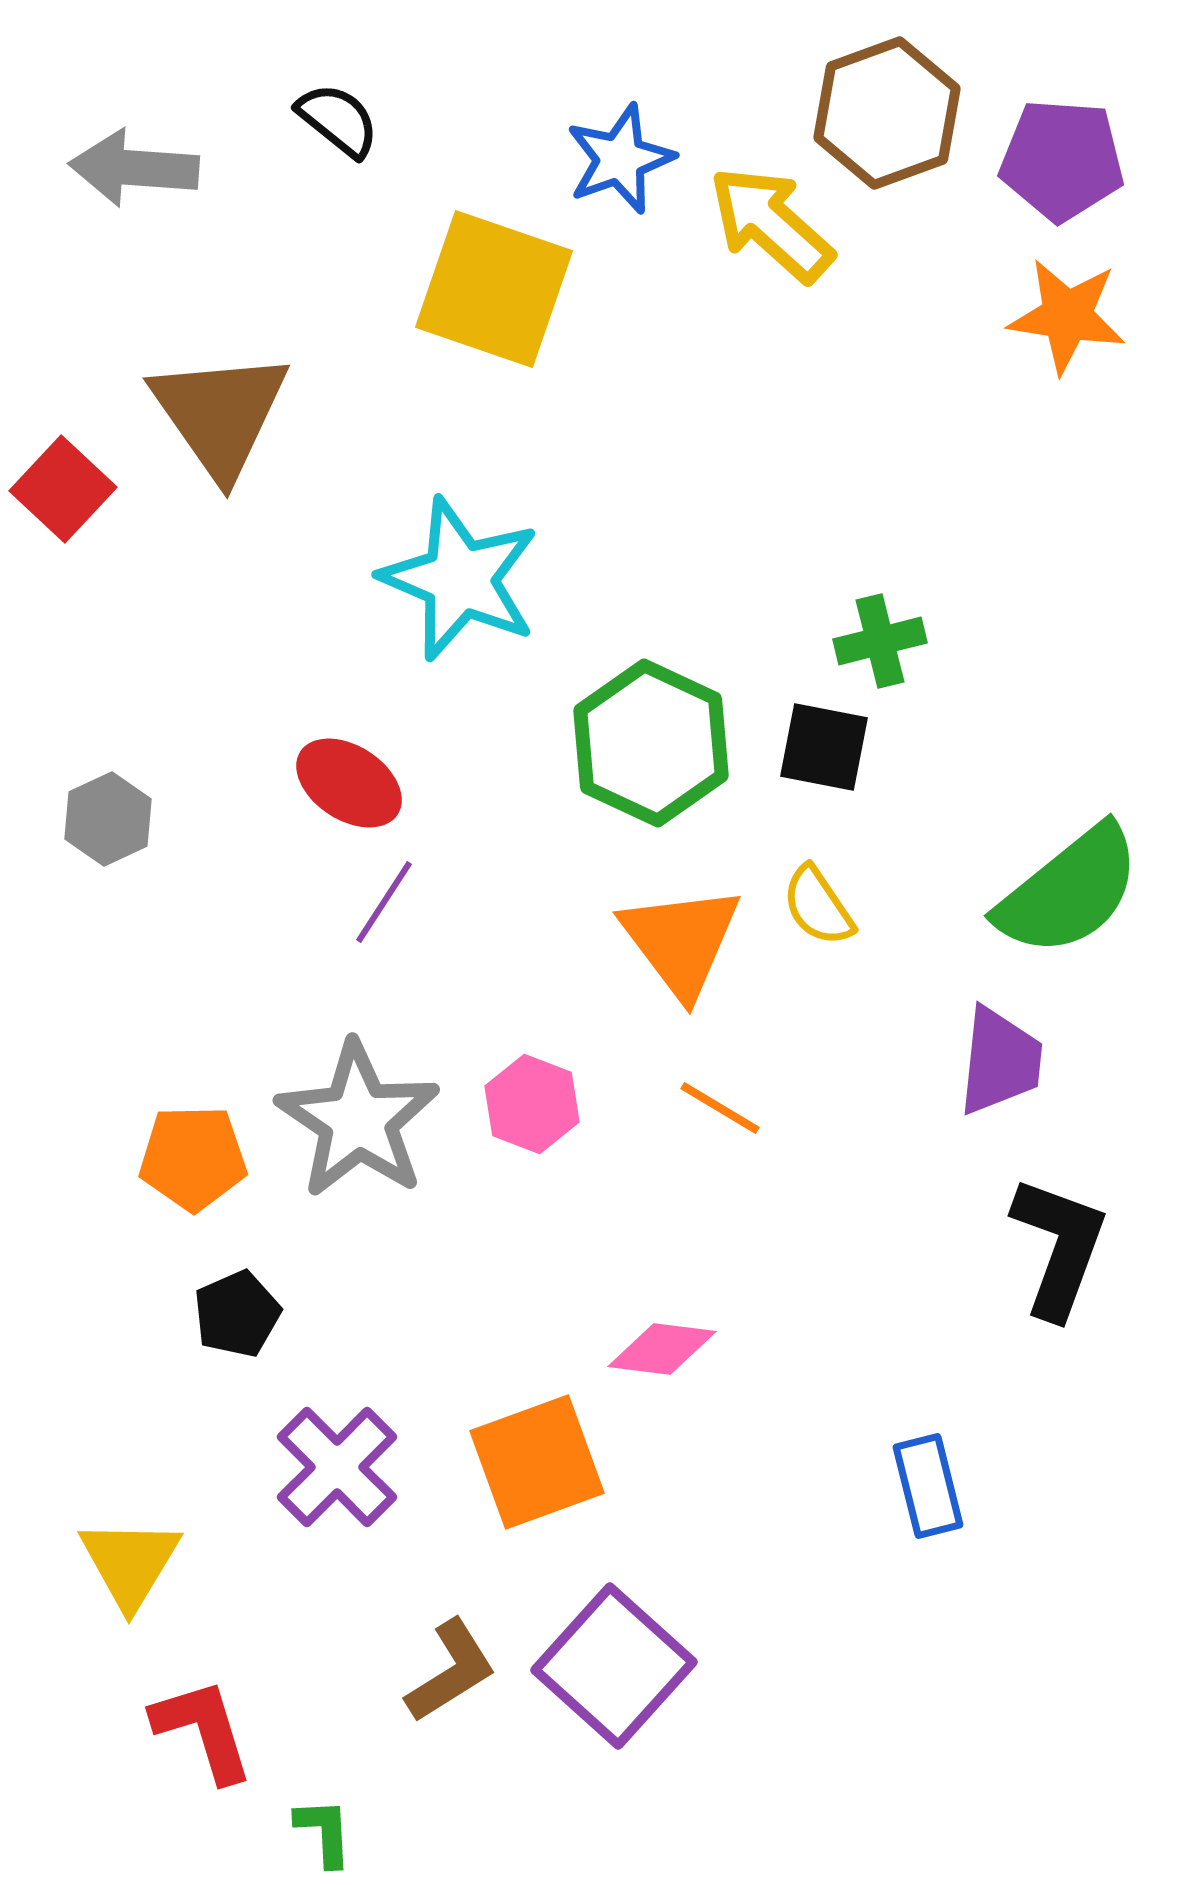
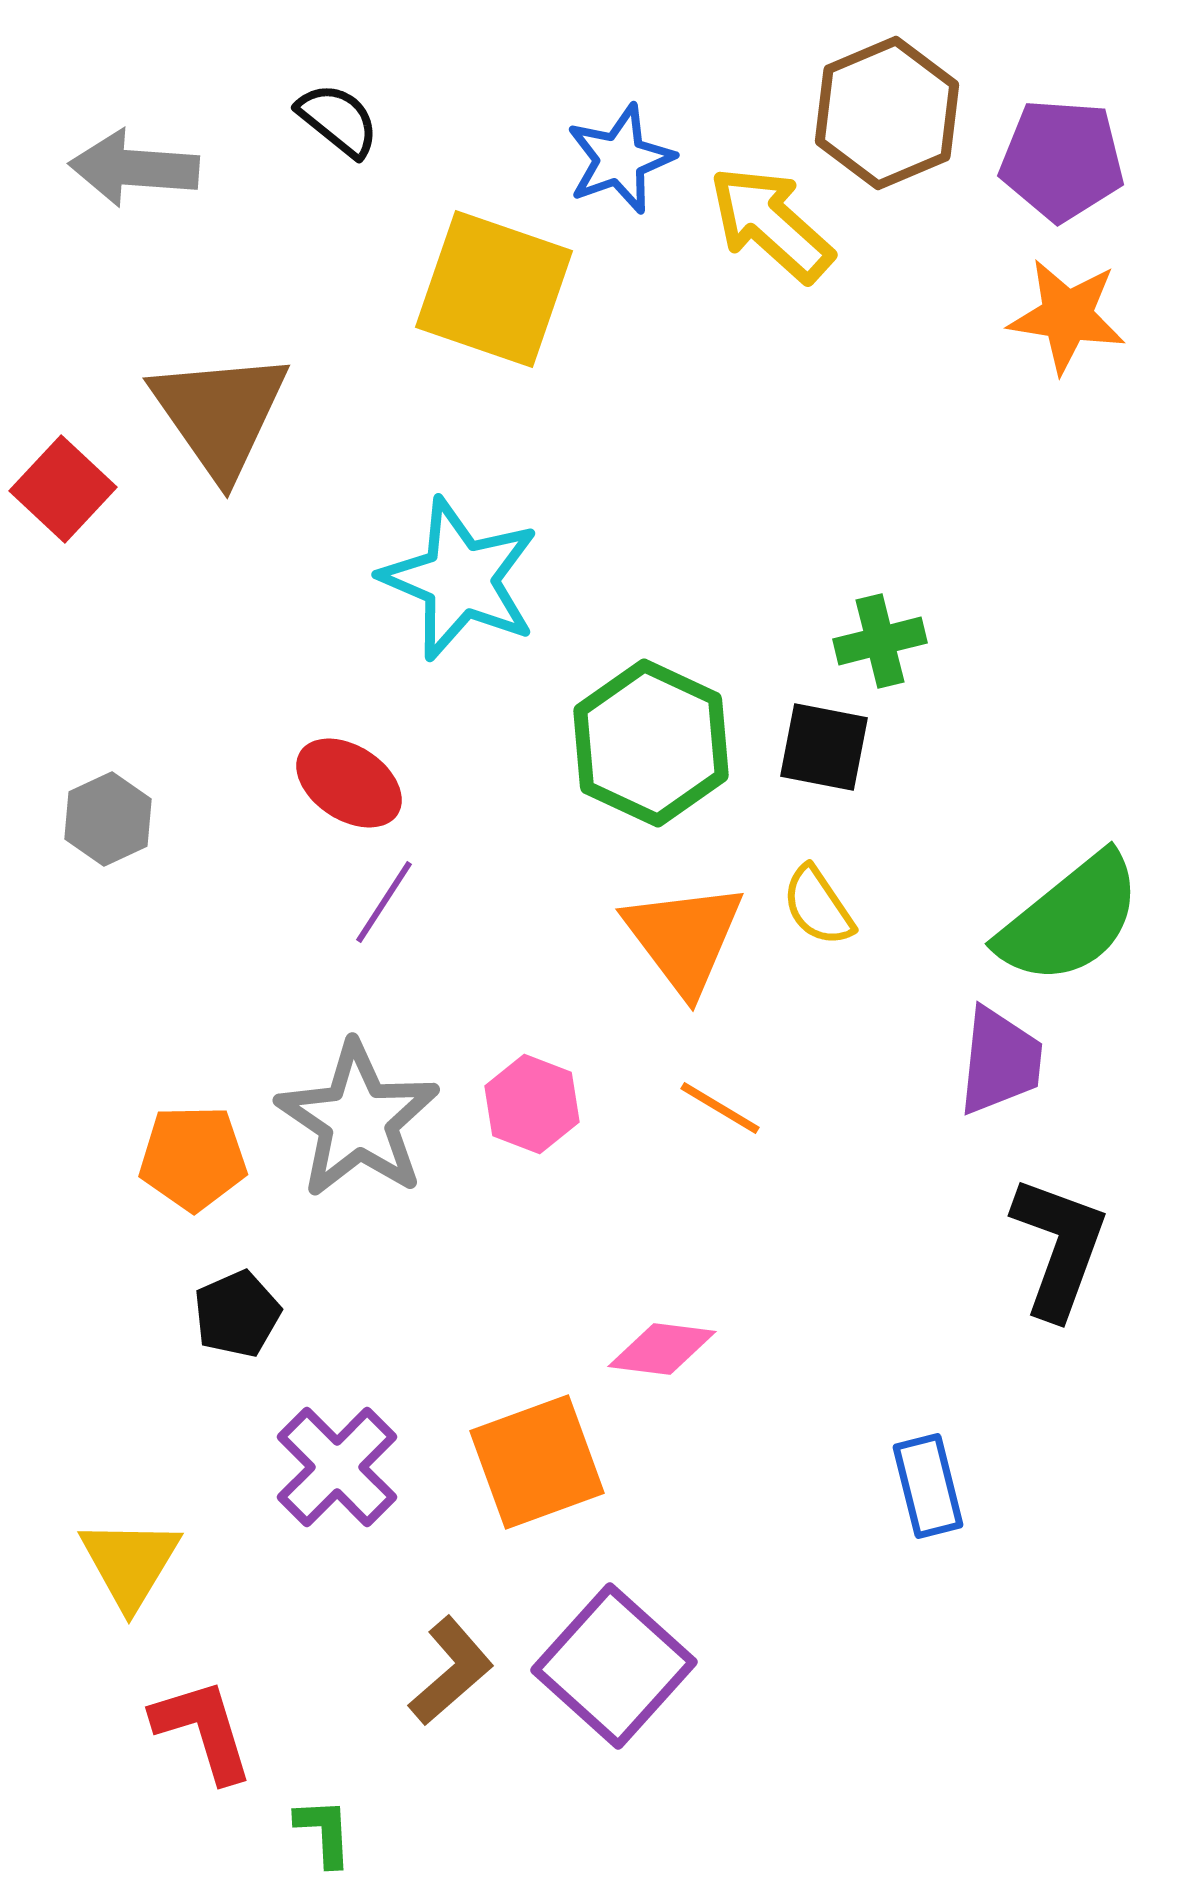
brown hexagon: rotated 3 degrees counterclockwise
green semicircle: moved 1 px right, 28 px down
orange triangle: moved 3 px right, 3 px up
brown L-shape: rotated 9 degrees counterclockwise
